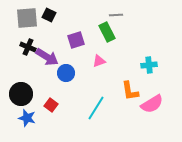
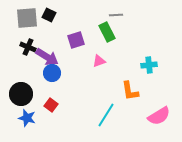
blue circle: moved 14 px left
pink semicircle: moved 7 px right, 12 px down
cyan line: moved 10 px right, 7 px down
